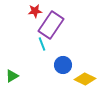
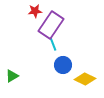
cyan line: moved 11 px right
